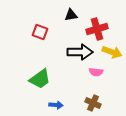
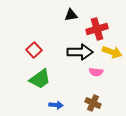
red square: moved 6 px left, 18 px down; rotated 28 degrees clockwise
